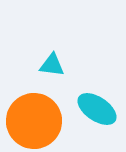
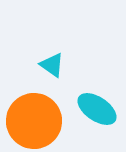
cyan triangle: rotated 28 degrees clockwise
